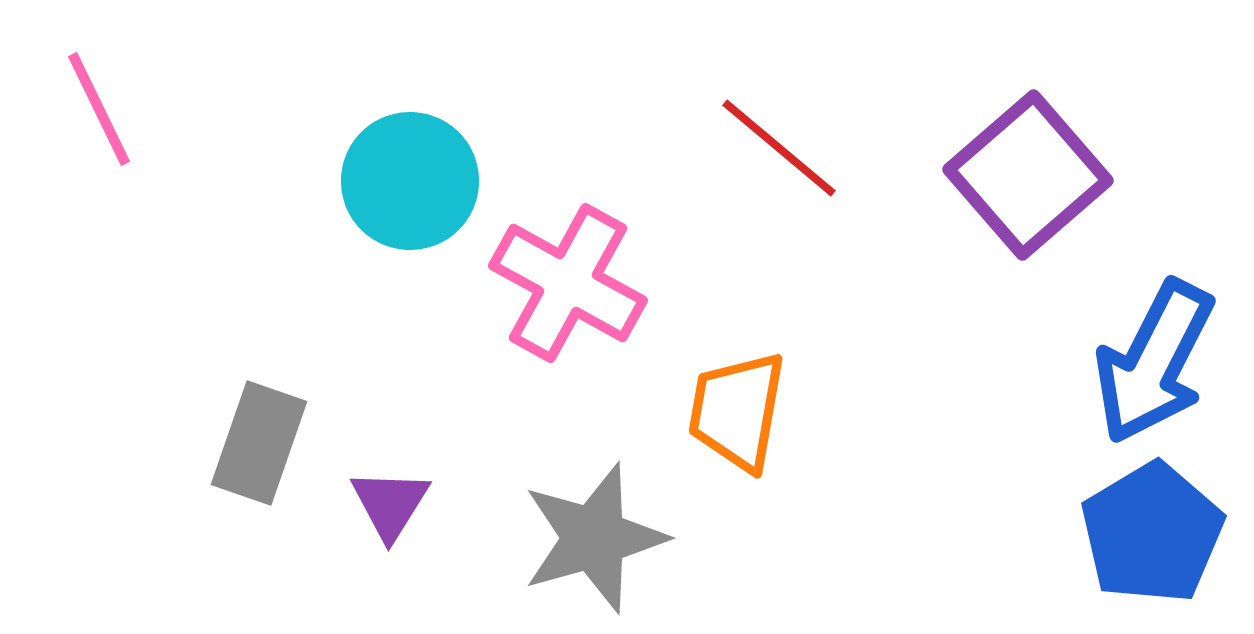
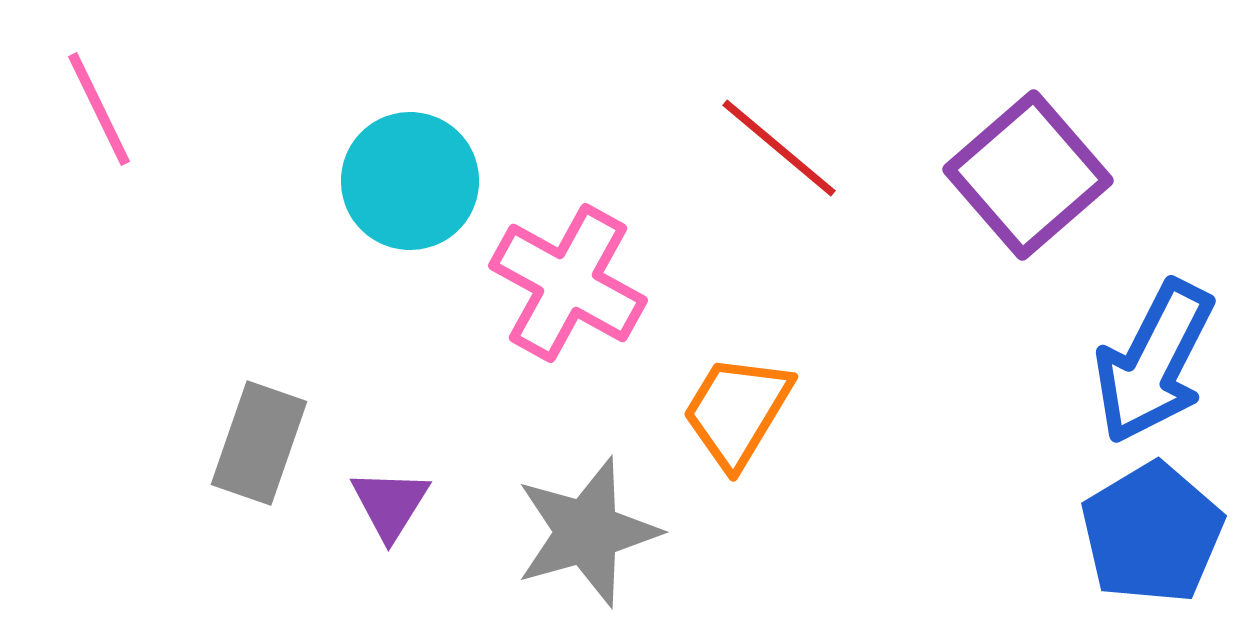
orange trapezoid: rotated 21 degrees clockwise
gray star: moved 7 px left, 6 px up
